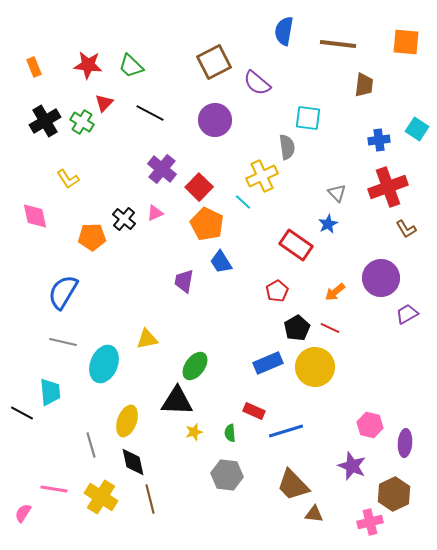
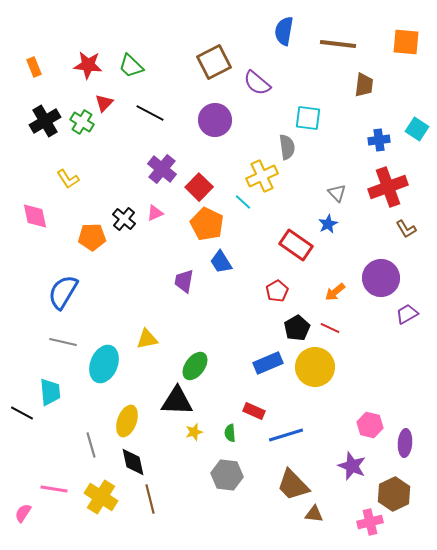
blue line at (286, 431): moved 4 px down
